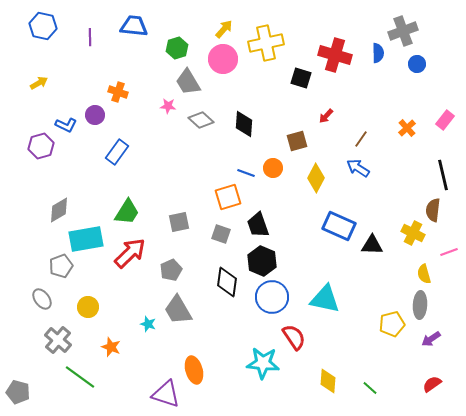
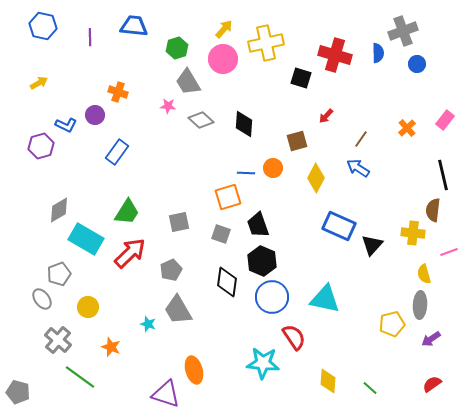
blue line at (246, 173): rotated 18 degrees counterclockwise
yellow cross at (413, 233): rotated 20 degrees counterclockwise
cyan rectangle at (86, 239): rotated 40 degrees clockwise
black triangle at (372, 245): rotated 50 degrees counterclockwise
gray pentagon at (61, 266): moved 2 px left, 8 px down
